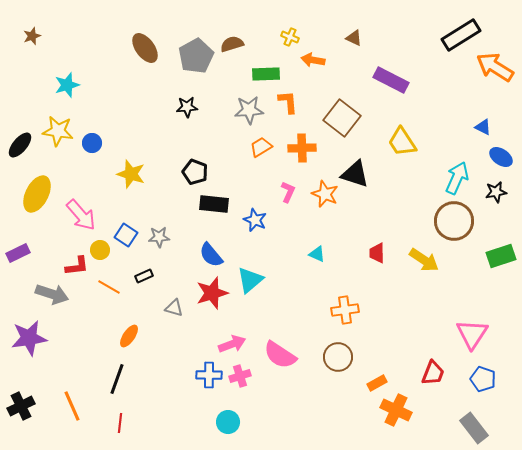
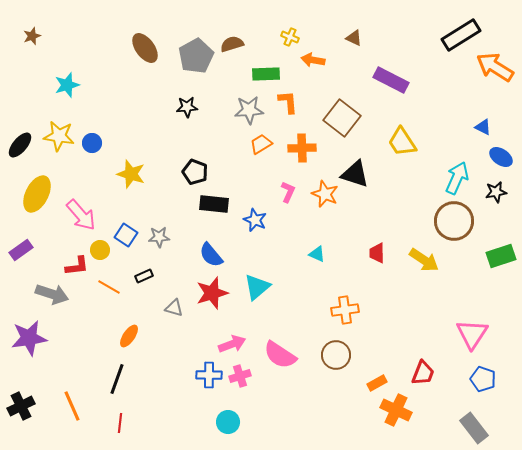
yellow star at (58, 131): moved 1 px right, 5 px down
orange trapezoid at (261, 147): moved 3 px up
purple rectangle at (18, 253): moved 3 px right, 3 px up; rotated 10 degrees counterclockwise
cyan triangle at (250, 280): moved 7 px right, 7 px down
brown circle at (338, 357): moved 2 px left, 2 px up
red trapezoid at (433, 373): moved 10 px left
